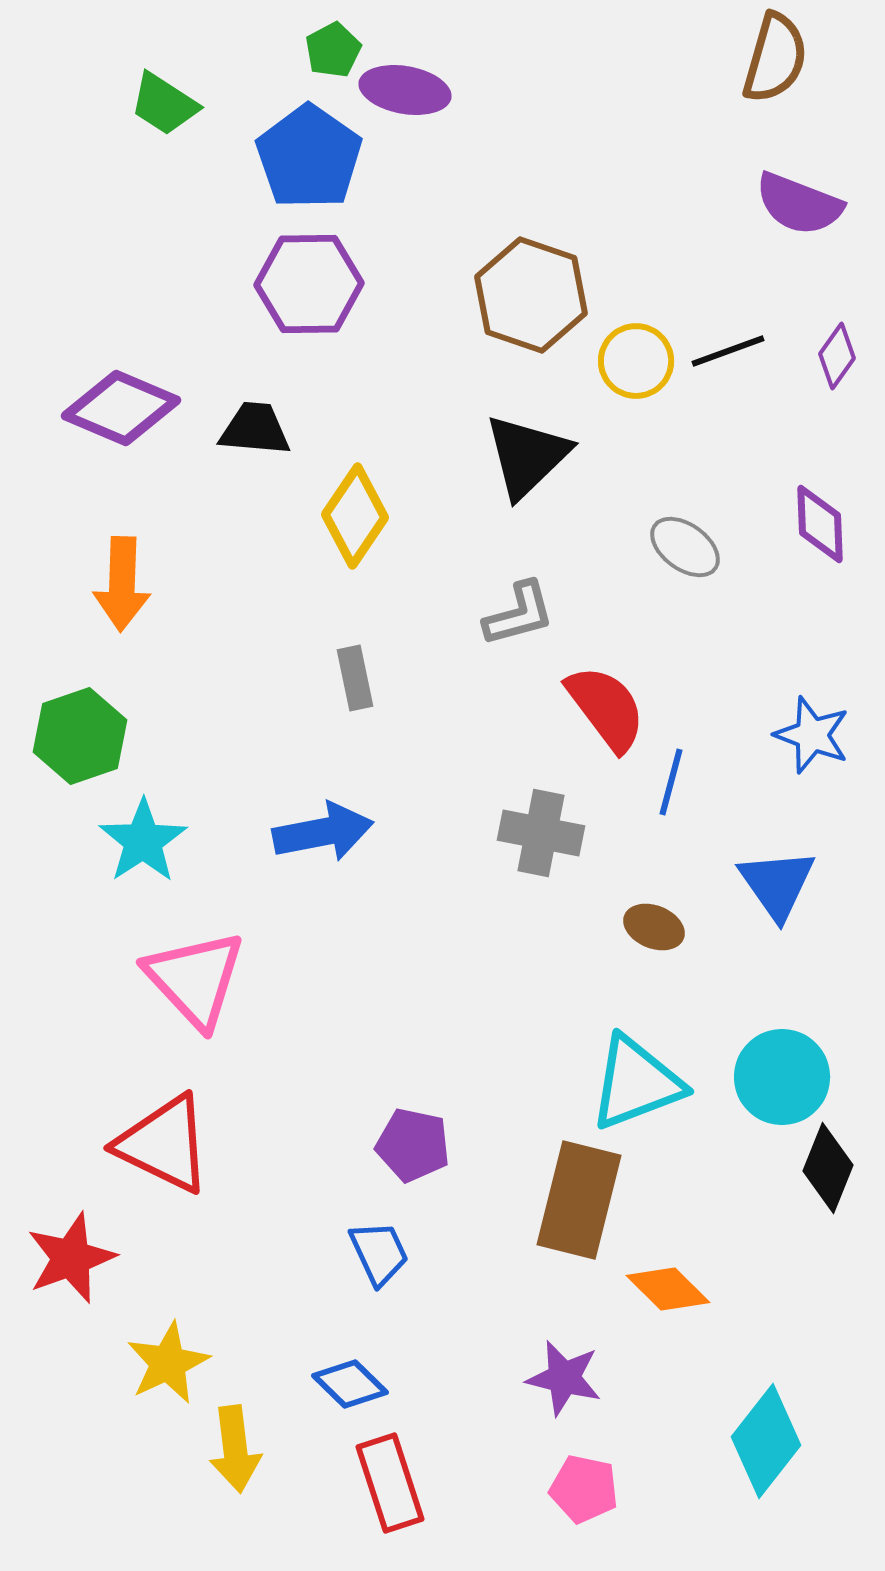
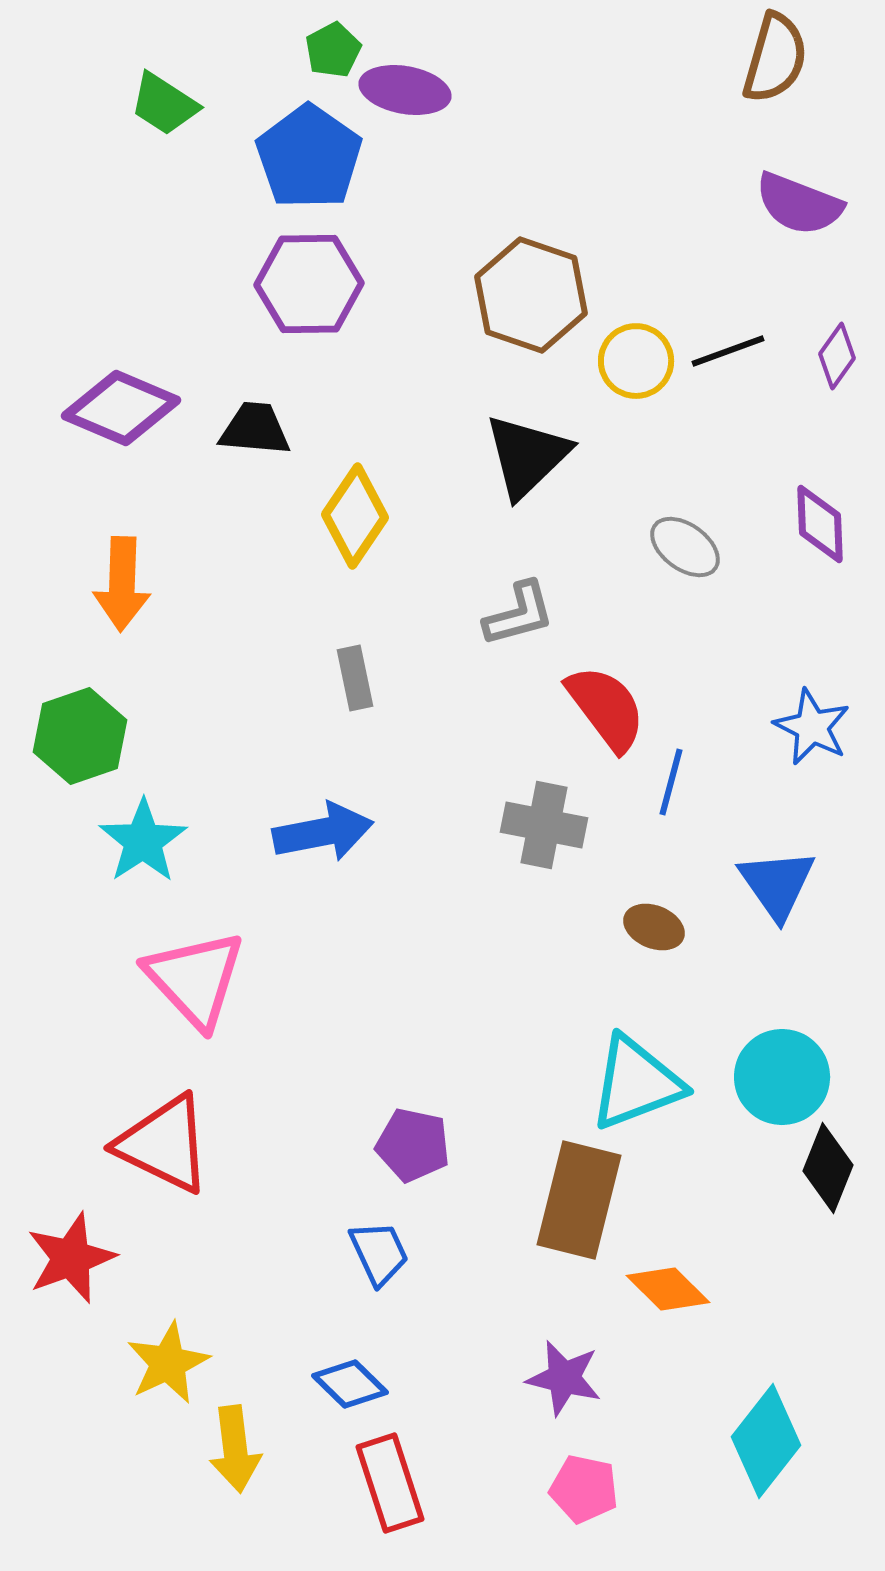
blue star at (812, 735): moved 8 px up; rotated 6 degrees clockwise
gray cross at (541, 833): moved 3 px right, 8 px up
